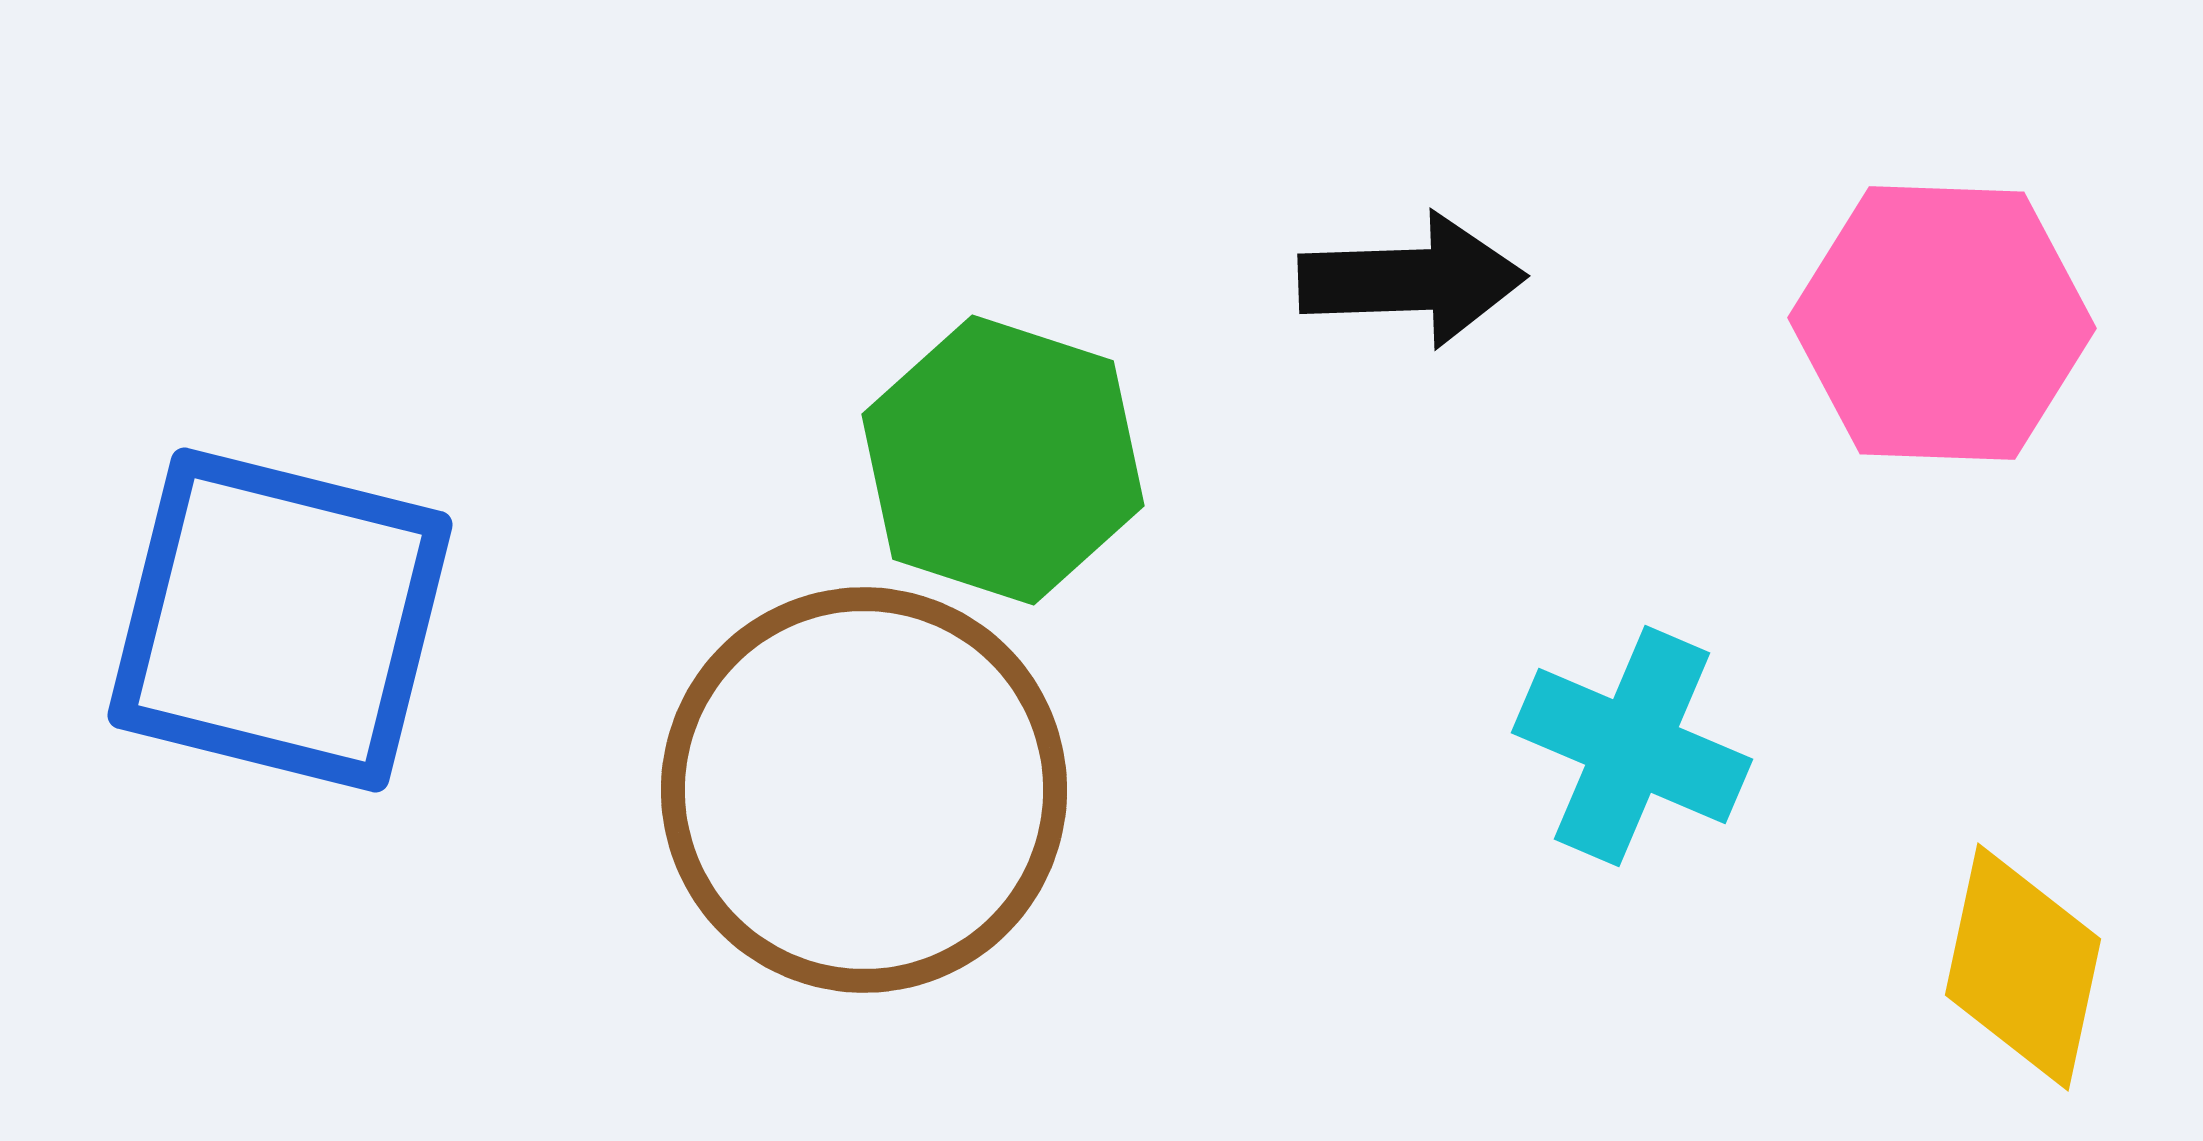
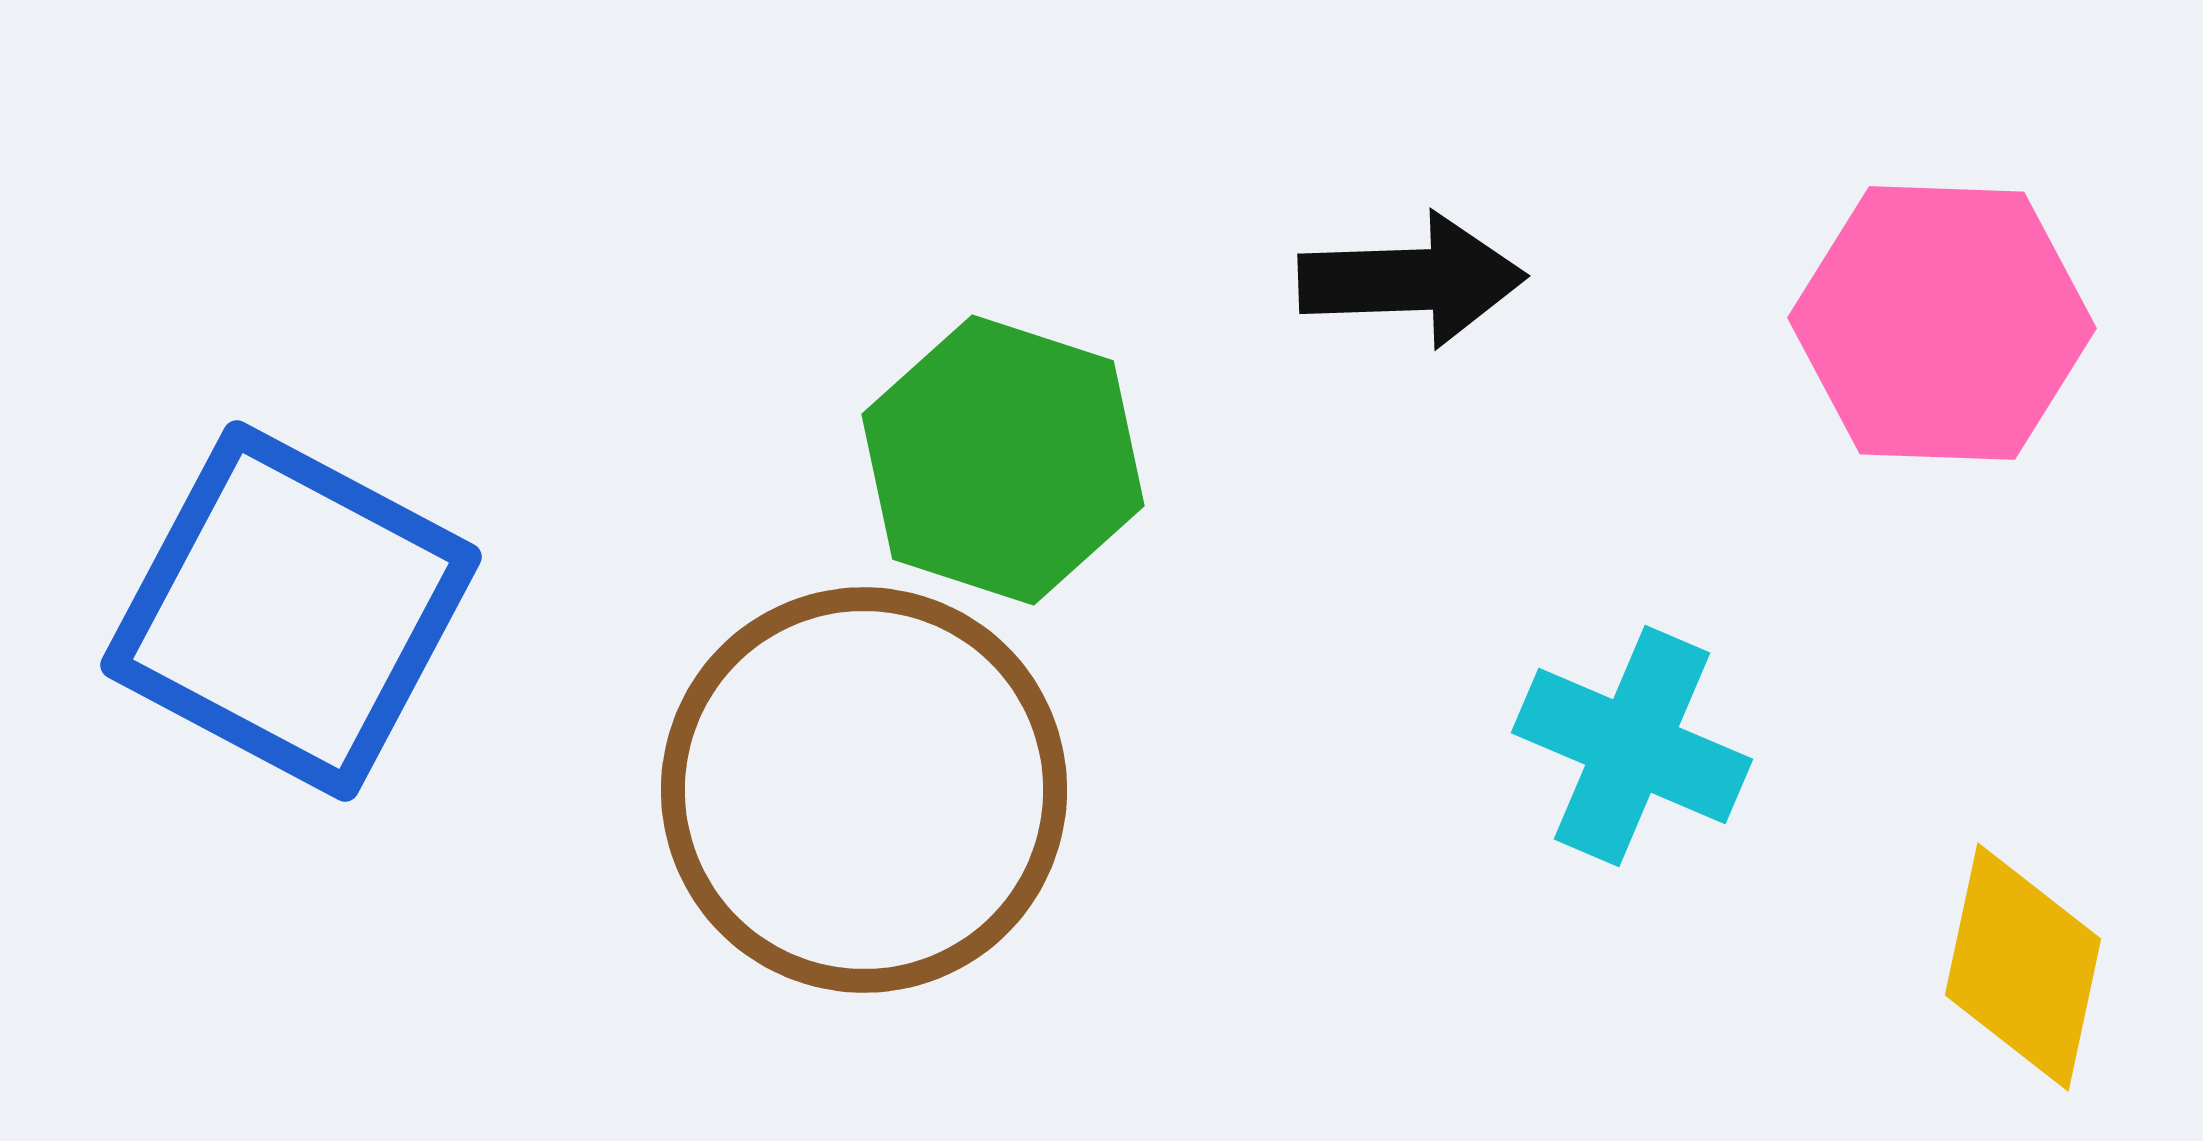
blue square: moved 11 px right, 9 px up; rotated 14 degrees clockwise
